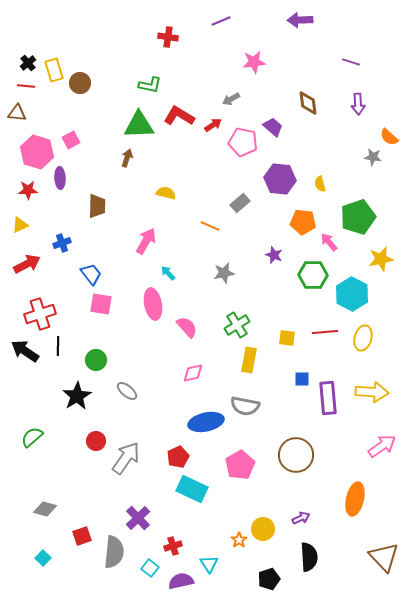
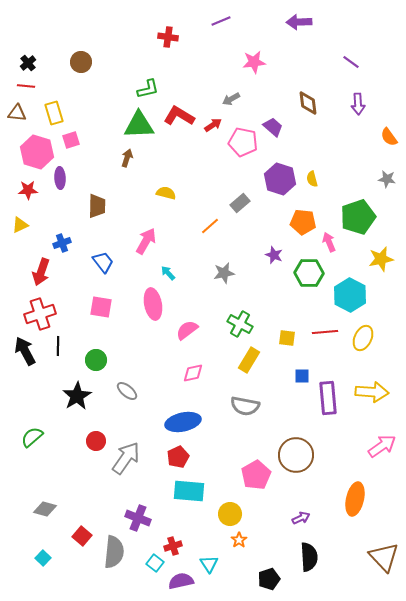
purple arrow at (300, 20): moved 1 px left, 2 px down
purple line at (351, 62): rotated 18 degrees clockwise
yellow rectangle at (54, 70): moved 43 px down
brown circle at (80, 83): moved 1 px right, 21 px up
green L-shape at (150, 85): moved 2 px left, 4 px down; rotated 25 degrees counterclockwise
orange semicircle at (389, 137): rotated 12 degrees clockwise
pink square at (71, 140): rotated 12 degrees clockwise
gray star at (373, 157): moved 14 px right, 22 px down
purple hexagon at (280, 179): rotated 12 degrees clockwise
yellow semicircle at (320, 184): moved 8 px left, 5 px up
orange line at (210, 226): rotated 66 degrees counterclockwise
pink arrow at (329, 242): rotated 18 degrees clockwise
red arrow at (27, 264): moved 14 px right, 8 px down; rotated 136 degrees clockwise
blue trapezoid at (91, 274): moved 12 px right, 12 px up
green hexagon at (313, 275): moved 4 px left, 2 px up
cyan hexagon at (352, 294): moved 2 px left, 1 px down
pink square at (101, 304): moved 3 px down
green cross at (237, 325): moved 3 px right, 1 px up; rotated 30 degrees counterclockwise
pink semicircle at (187, 327): moved 3 px down; rotated 85 degrees counterclockwise
yellow ellipse at (363, 338): rotated 10 degrees clockwise
black arrow at (25, 351): rotated 28 degrees clockwise
yellow rectangle at (249, 360): rotated 20 degrees clockwise
blue square at (302, 379): moved 3 px up
blue ellipse at (206, 422): moved 23 px left
pink pentagon at (240, 465): moved 16 px right, 10 px down
cyan rectangle at (192, 489): moved 3 px left, 2 px down; rotated 20 degrees counterclockwise
purple cross at (138, 518): rotated 25 degrees counterclockwise
yellow circle at (263, 529): moved 33 px left, 15 px up
red square at (82, 536): rotated 30 degrees counterclockwise
cyan square at (150, 568): moved 5 px right, 5 px up
